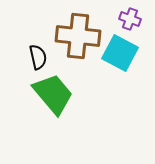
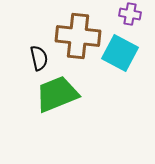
purple cross: moved 5 px up; rotated 10 degrees counterclockwise
black semicircle: moved 1 px right, 1 px down
green trapezoid: moved 4 px right; rotated 72 degrees counterclockwise
